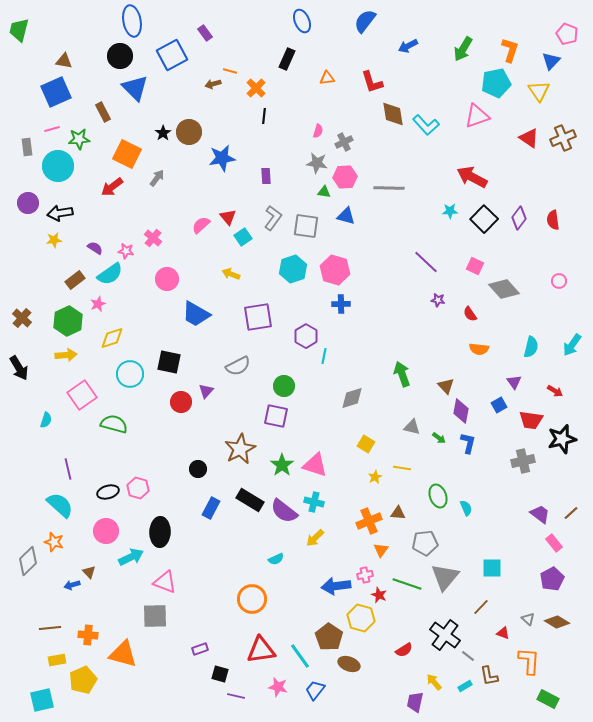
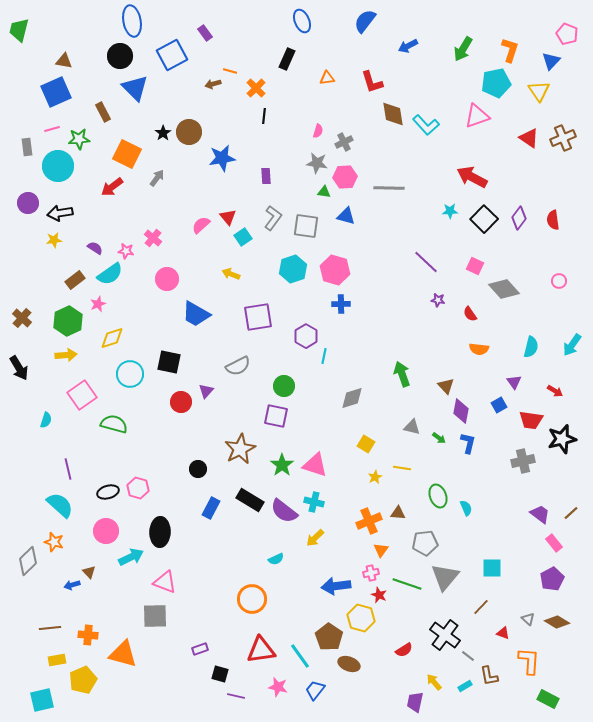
pink cross at (365, 575): moved 6 px right, 2 px up
